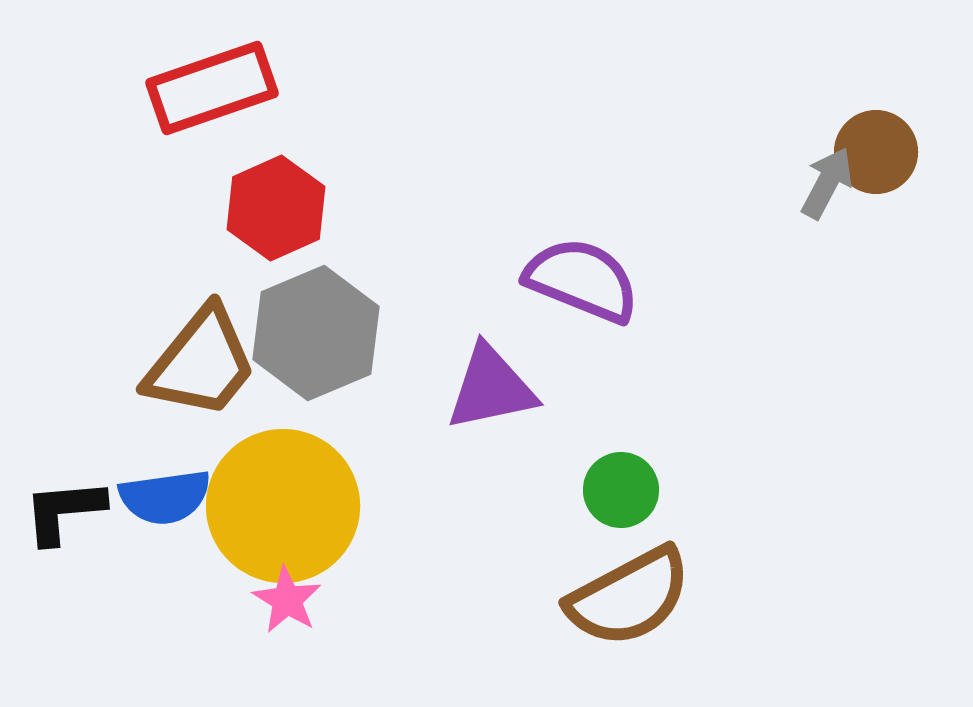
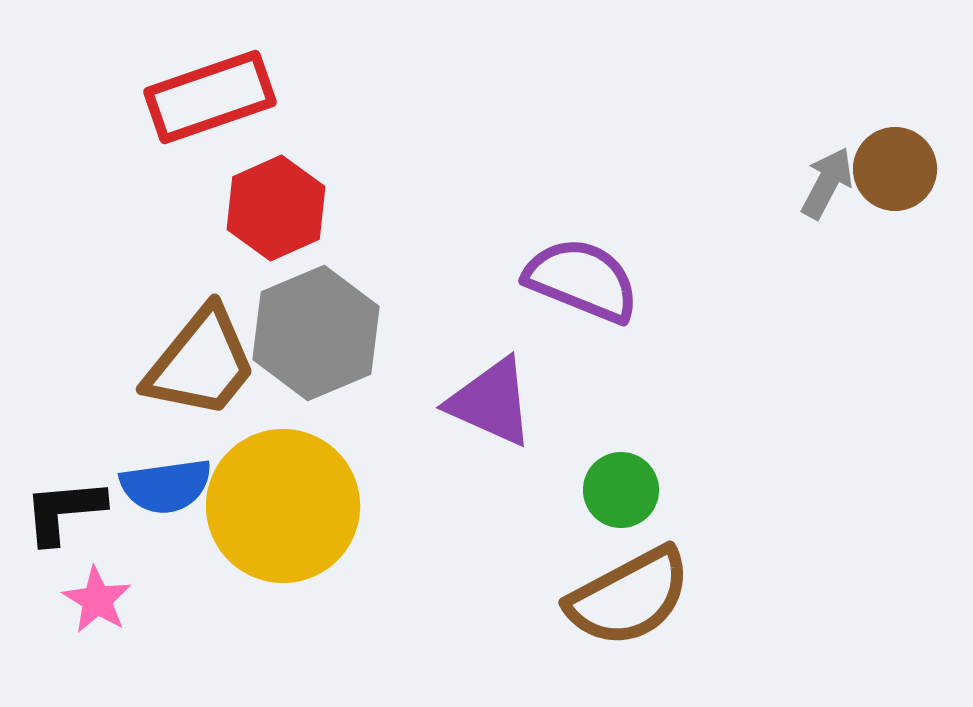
red rectangle: moved 2 px left, 9 px down
brown circle: moved 19 px right, 17 px down
purple triangle: moved 14 px down; rotated 36 degrees clockwise
blue semicircle: moved 1 px right, 11 px up
pink star: moved 190 px left
